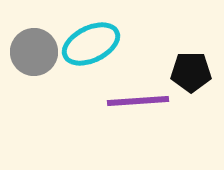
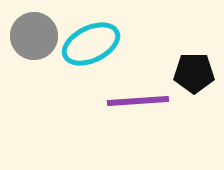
gray circle: moved 16 px up
black pentagon: moved 3 px right, 1 px down
